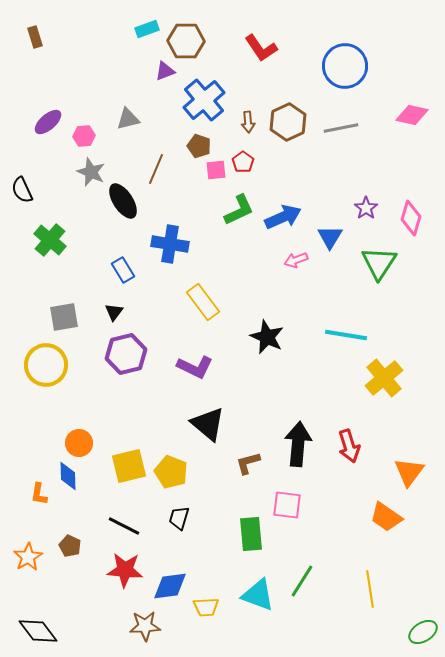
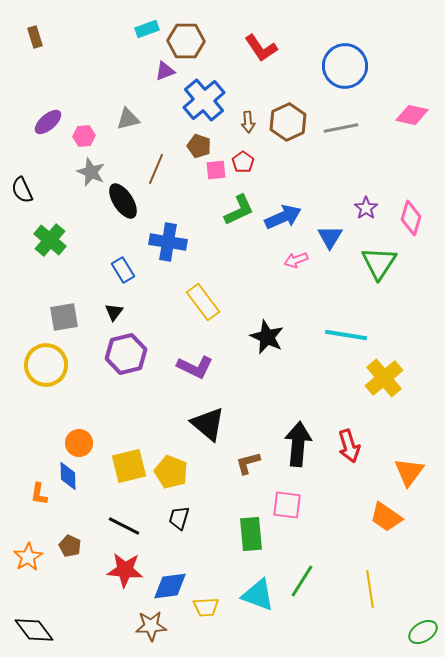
blue cross at (170, 244): moved 2 px left, 2 px up
brown star at (145, 626): moved 6 px right
black diamond at (38, 631): moved 4 px left, 1 px up
